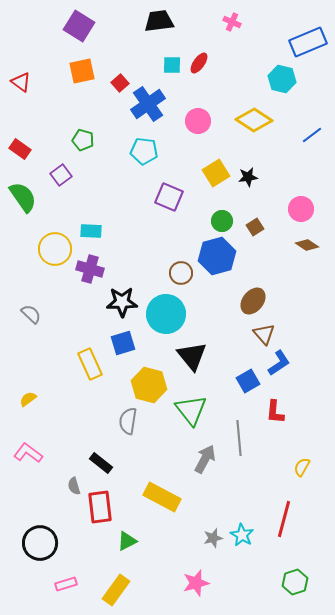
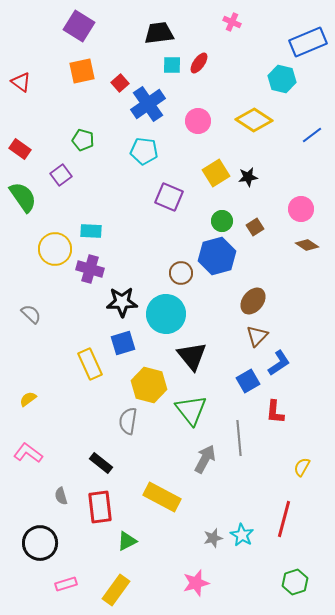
black trapezoid at (159, 21): moved 12 px down
brown triangle at (264, 334): moved 7 px left, 2 px down; rotated 25 degrees clockwise
gray semicircle at (74, 486): moved 13 px left, 10 px down
